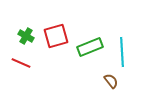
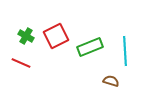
red square: rotated 10 degrees counterclockwise
cyan line: moved 3 px right, 1 px up
brown semicircle: rotated 35 degrees counterclockwise
